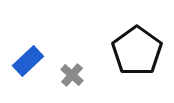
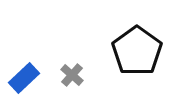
blue rectangle: moved 4 px left, 17 px down
